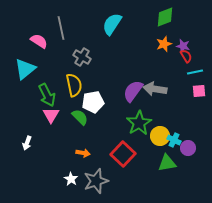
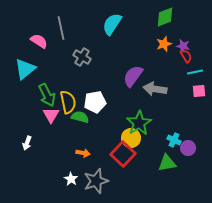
yellow semicircle: moved 6 px left, 17 px down
purple semicircle: moved 15 px up
white pentagon: moved 2 px right
green semicircle: rotated 30 degrees counterclockwise
yellow circle: moved 29 px left, 2 px down
